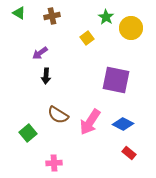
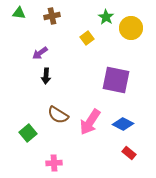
green triangle: rotated 24 degrees counterclockwise
